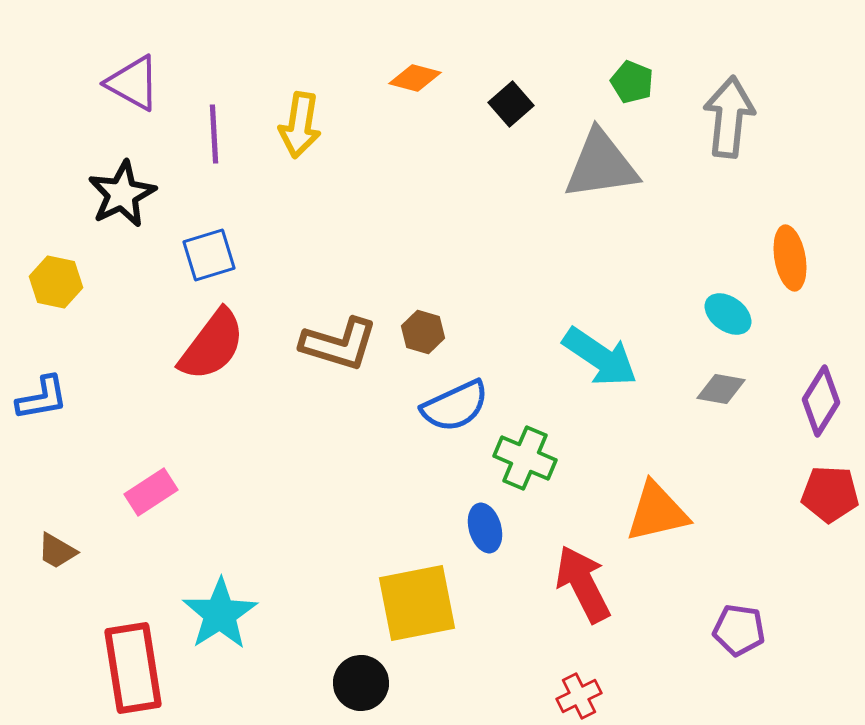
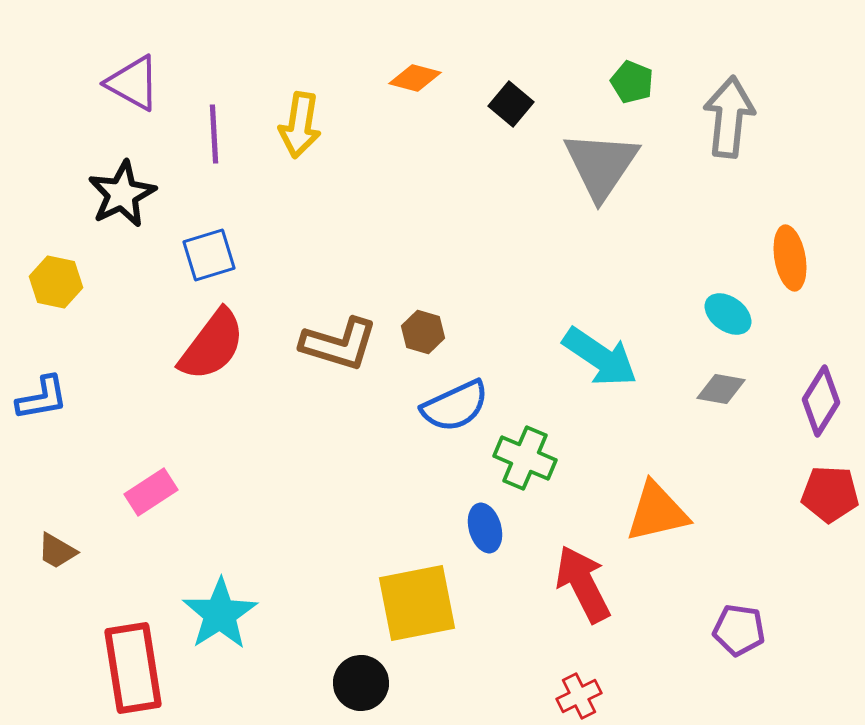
black square: rotated 9 degrees counterclockwise
gray triangle: rotated 48 degrees counterclockwise
